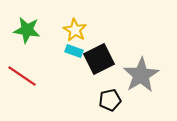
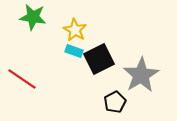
green star: moved 6 px right, 13 px up
red line: moved 3 px down
black pentagon: moved 5 px right, 2 px down; rotated 15 degrees counterclockwise
